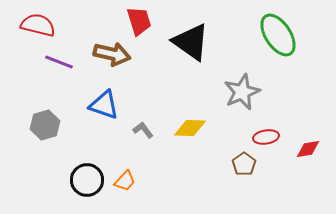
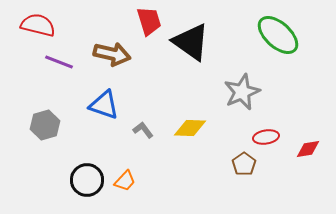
red trapezoid: moved 10 px right
green ellipse: rotated 15 degrees counterclockwise
